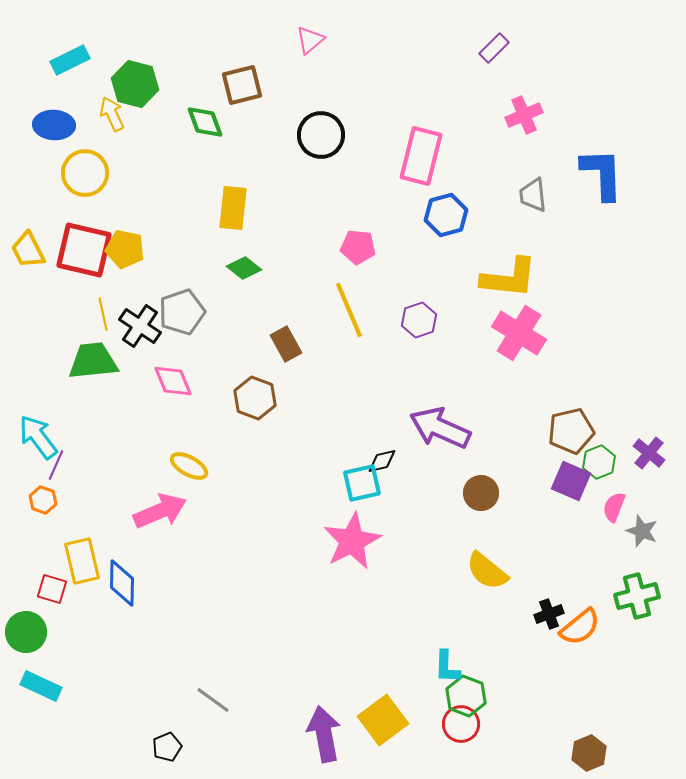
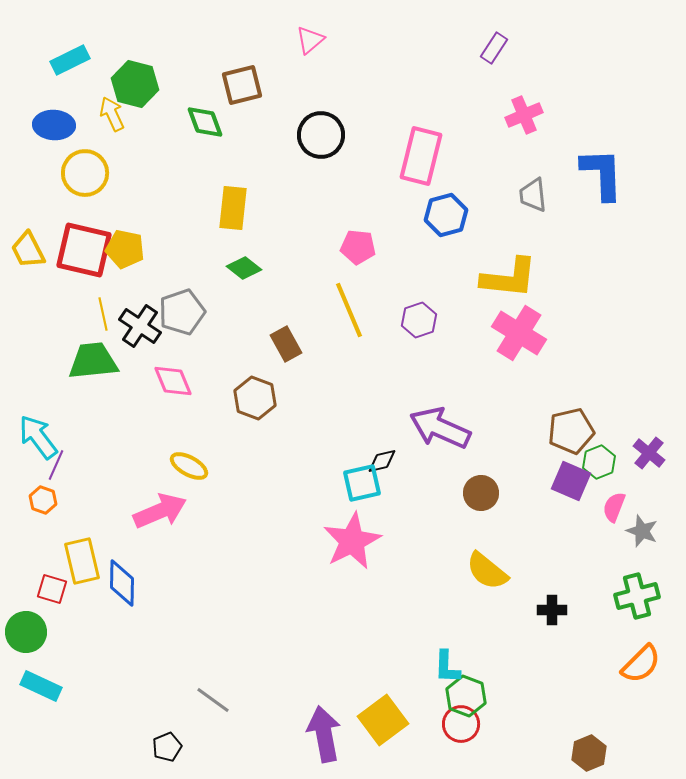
purple rectangle at (494, 48): rotated 12 degrees counterclockwise
black cross at (549, 614): moved 3 px right, 4 px up; rotated 20 degrees clockwise
orange semicircle at (580, 627): moved 61 px right, 37 px down; rotated 6 degrees counterclockwise
